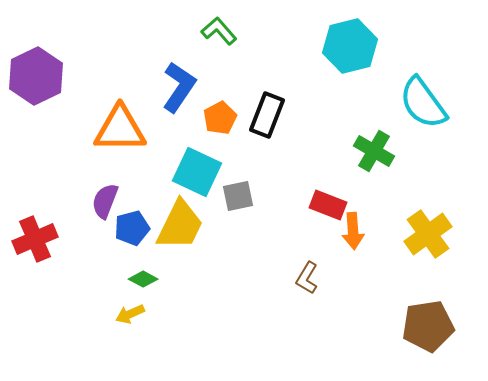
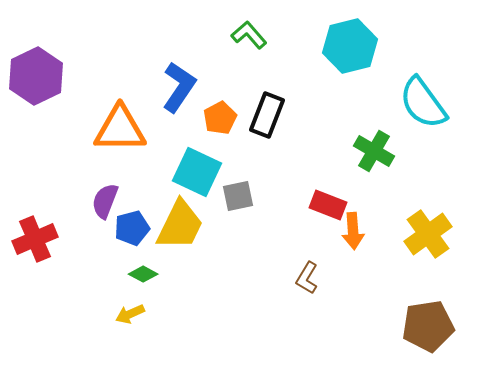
green L-shape: moved 30 px right, 4 px down
green diamond: moved 5 px up
